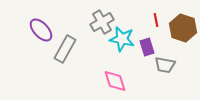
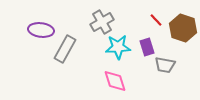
red line: rotated 32 degrees counterclockwise
purple ellipse: rotated 40 degrees counterclockwise
cyan star: moved 4 px left, 8 px down; rotated 15 degrees counterclockwise
